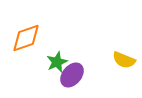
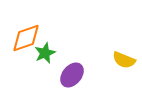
green star: moved 12 px left, 9 px up
